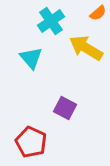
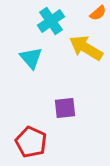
purple square: rotated 35 degrees counterclockwise
